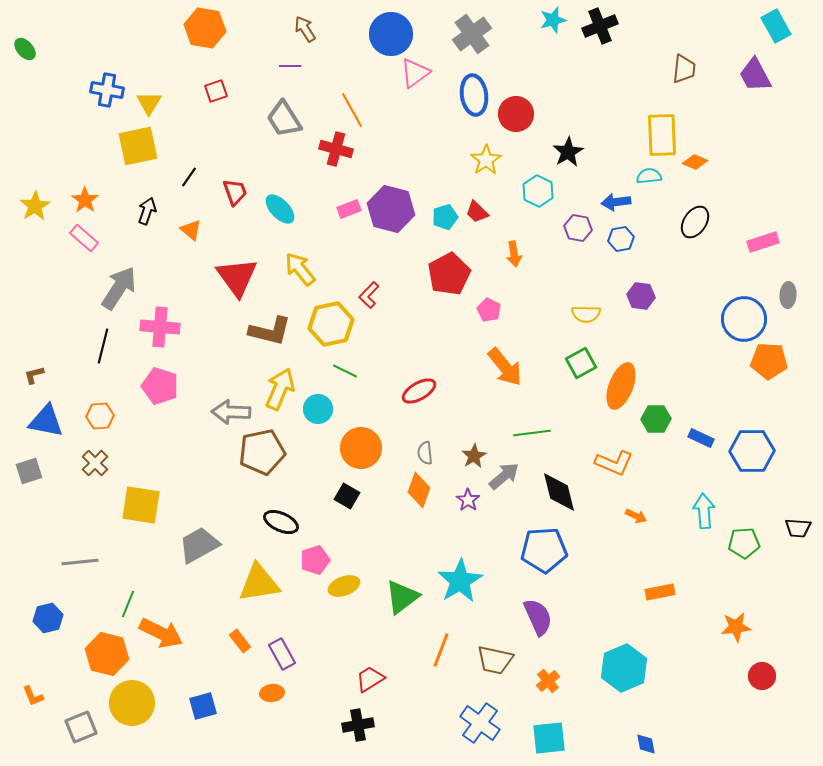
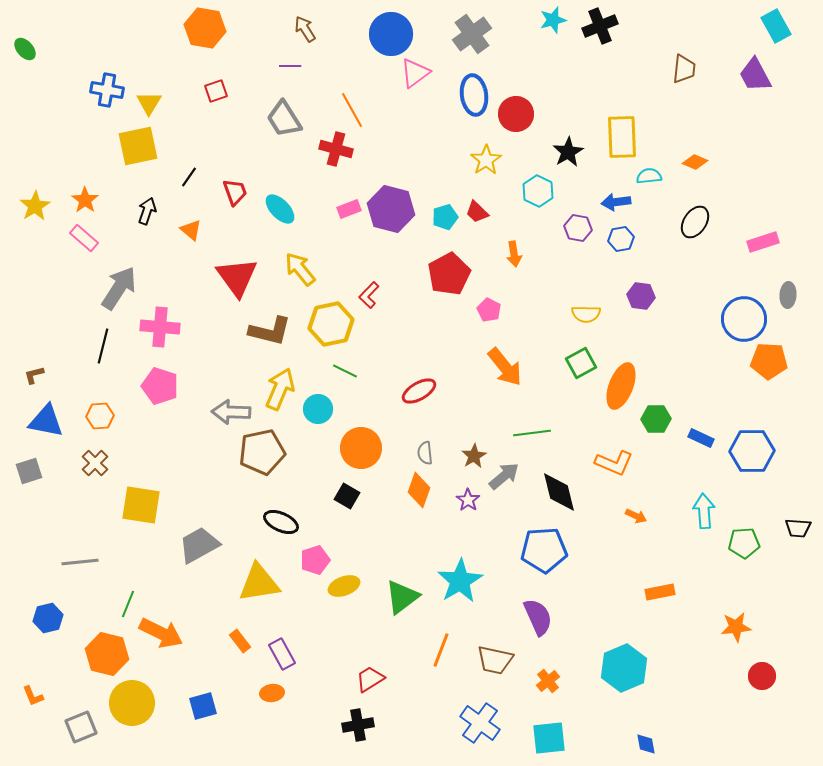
yellow rectangle at (662, 135): moved 40 px left, 2 px down
